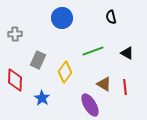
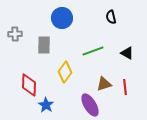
gray rectangle: moved 6 px right, 15 px up; rotated 24 degrees counterclockwise
red diamond: moved 14 px right, 5 px down
brown triangle: rotated 49 degrees counterclockwise
blue star: moved 4 px right, 7 px down
